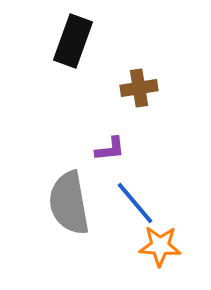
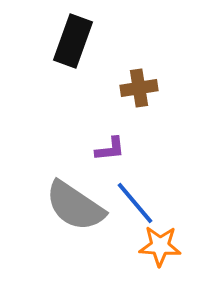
gray semicircle: moved 6 px right, 3 px down; rotated 46 degrees counterclockwise
